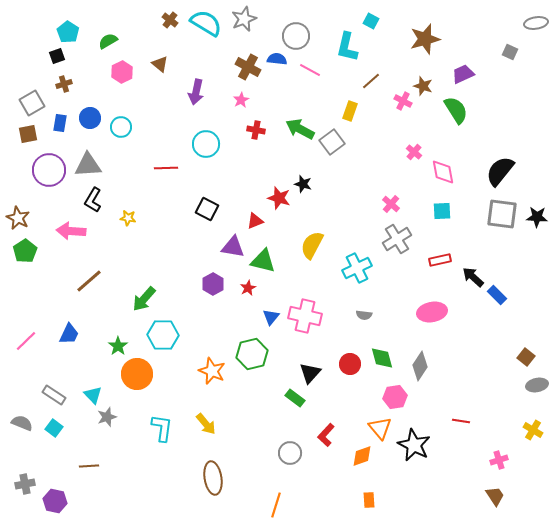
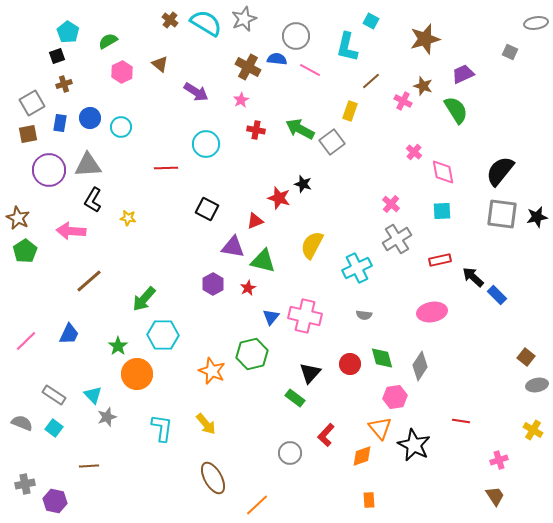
purple arrow at (196, 92): rotated 70 degrees counterclockwise
black star at (537, 217): rotated 15 degrees counterclockwise
brown ellipse at (213, 478): rotated 20 degrees counterclockwise
orange line at (276, 505): moved 19 px left; rotated 30 degrees clockwise
